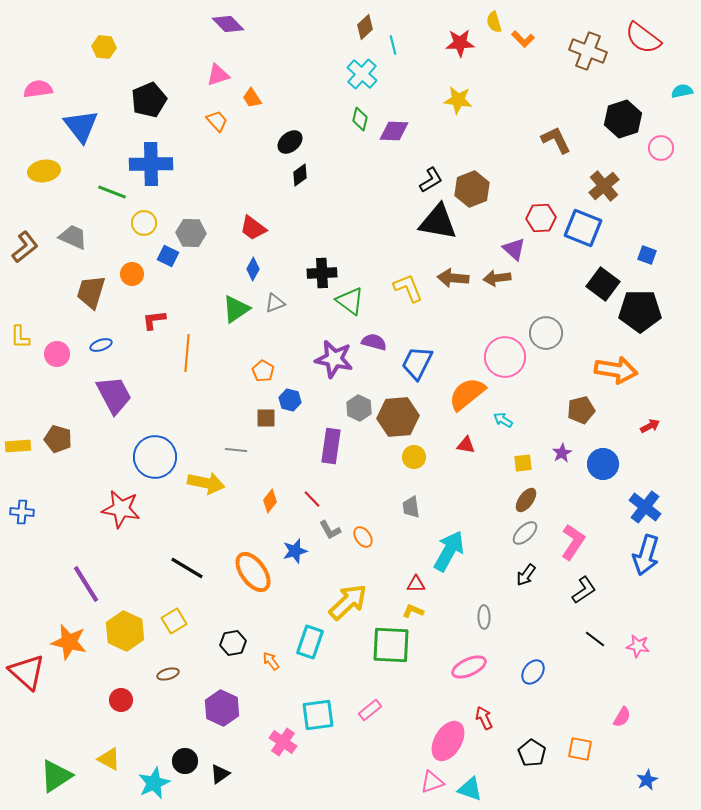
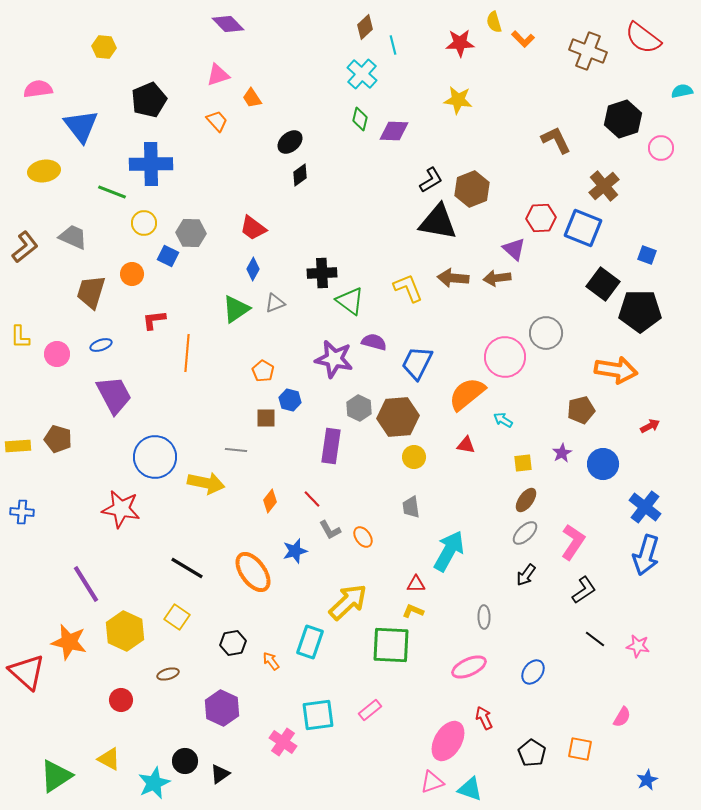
yellow square at (174, 621): moved 3 px right, 4 px up; rotated 25 degrees counterclockwise
